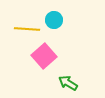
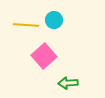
yellow line: moved 1 px left, 4 px up
green arrow: rotated 36 degrees counterclockwise
